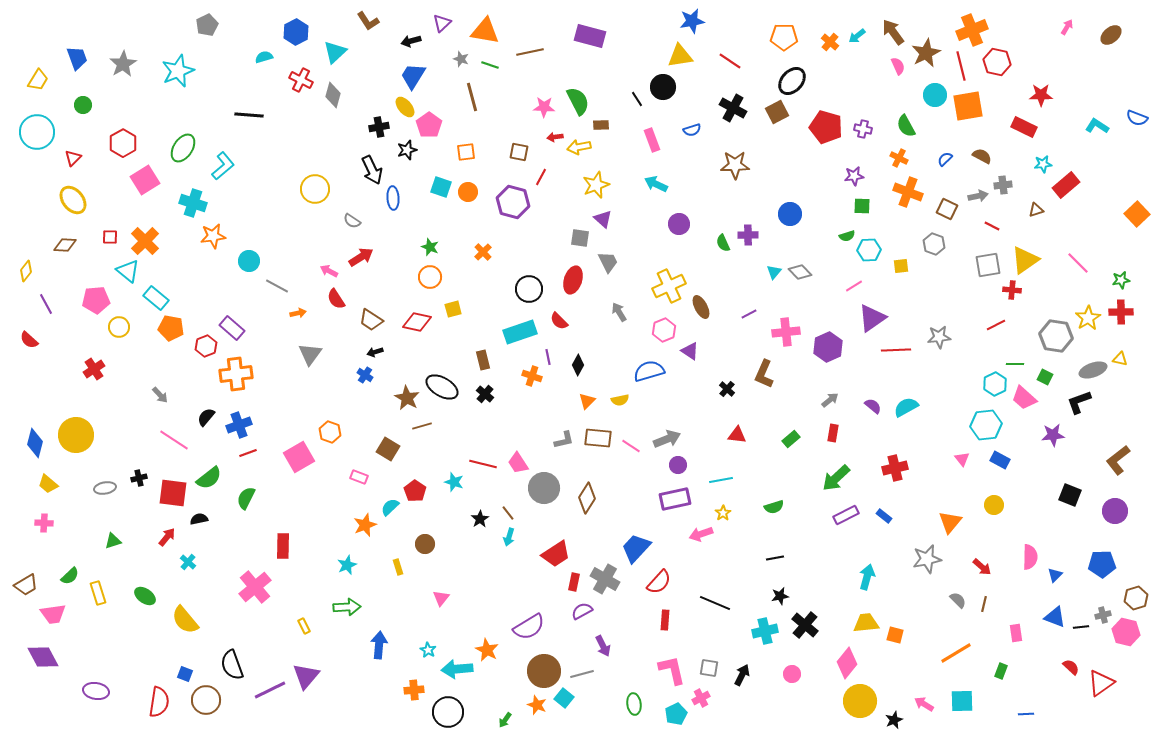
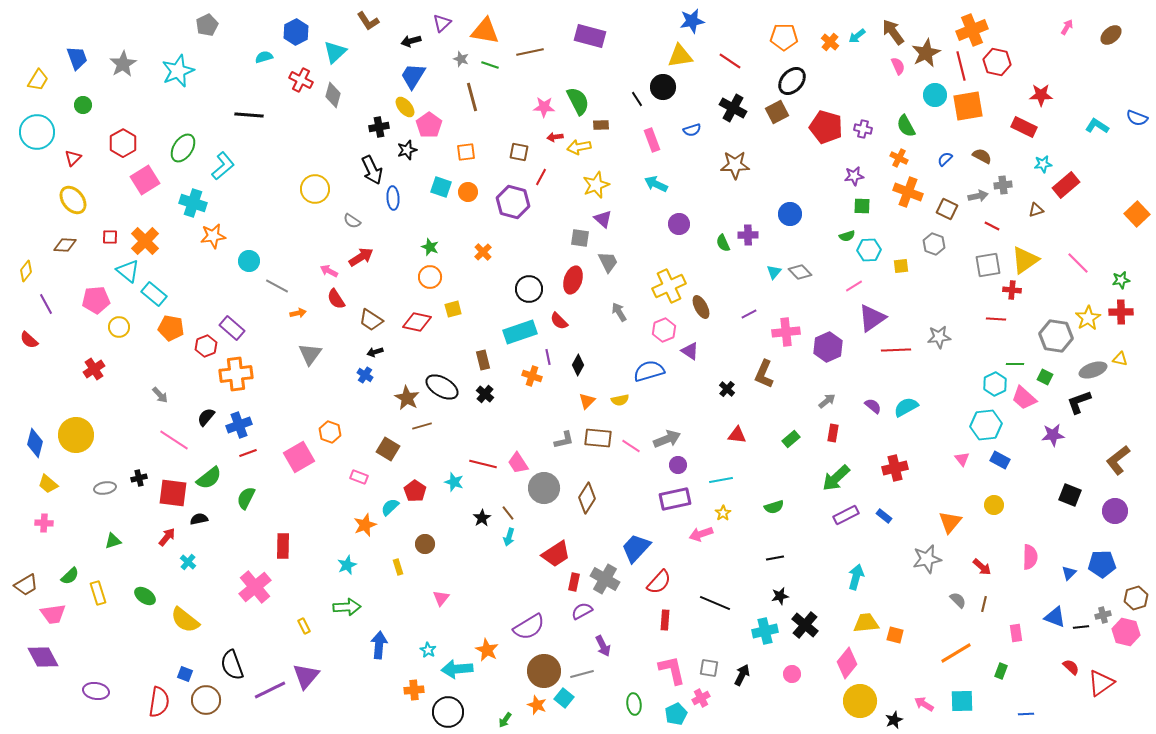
cyan rectangle at (156, 298): moved 2 px left, 4 px up
red line at (996, 325): moved 6 px up; rotated 30 degrees clockwise
gray arrow at (830, 400): moved 3 px left, 1 px down
black star at (480, 519): moved 2 px right, 1 px up
blue triangle at (1055, 575): moved 14 px right, 2 px up
cyan arrow at (867, 577): moved 11 px left
yellow semicircle at (185, 620): rotated 12 degrees counterclockwise
